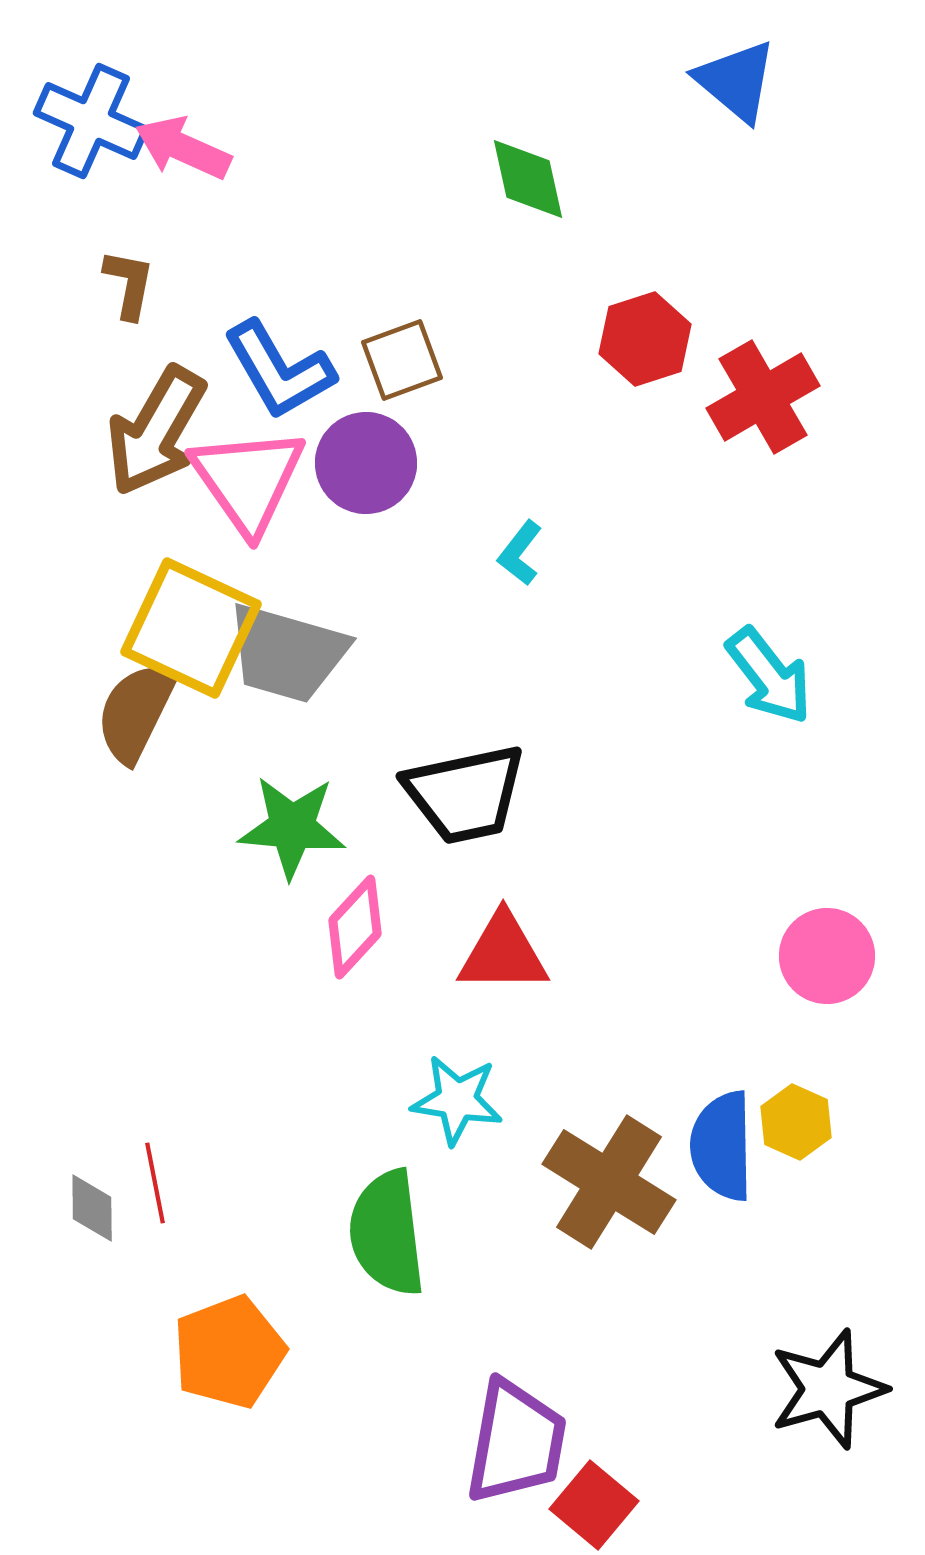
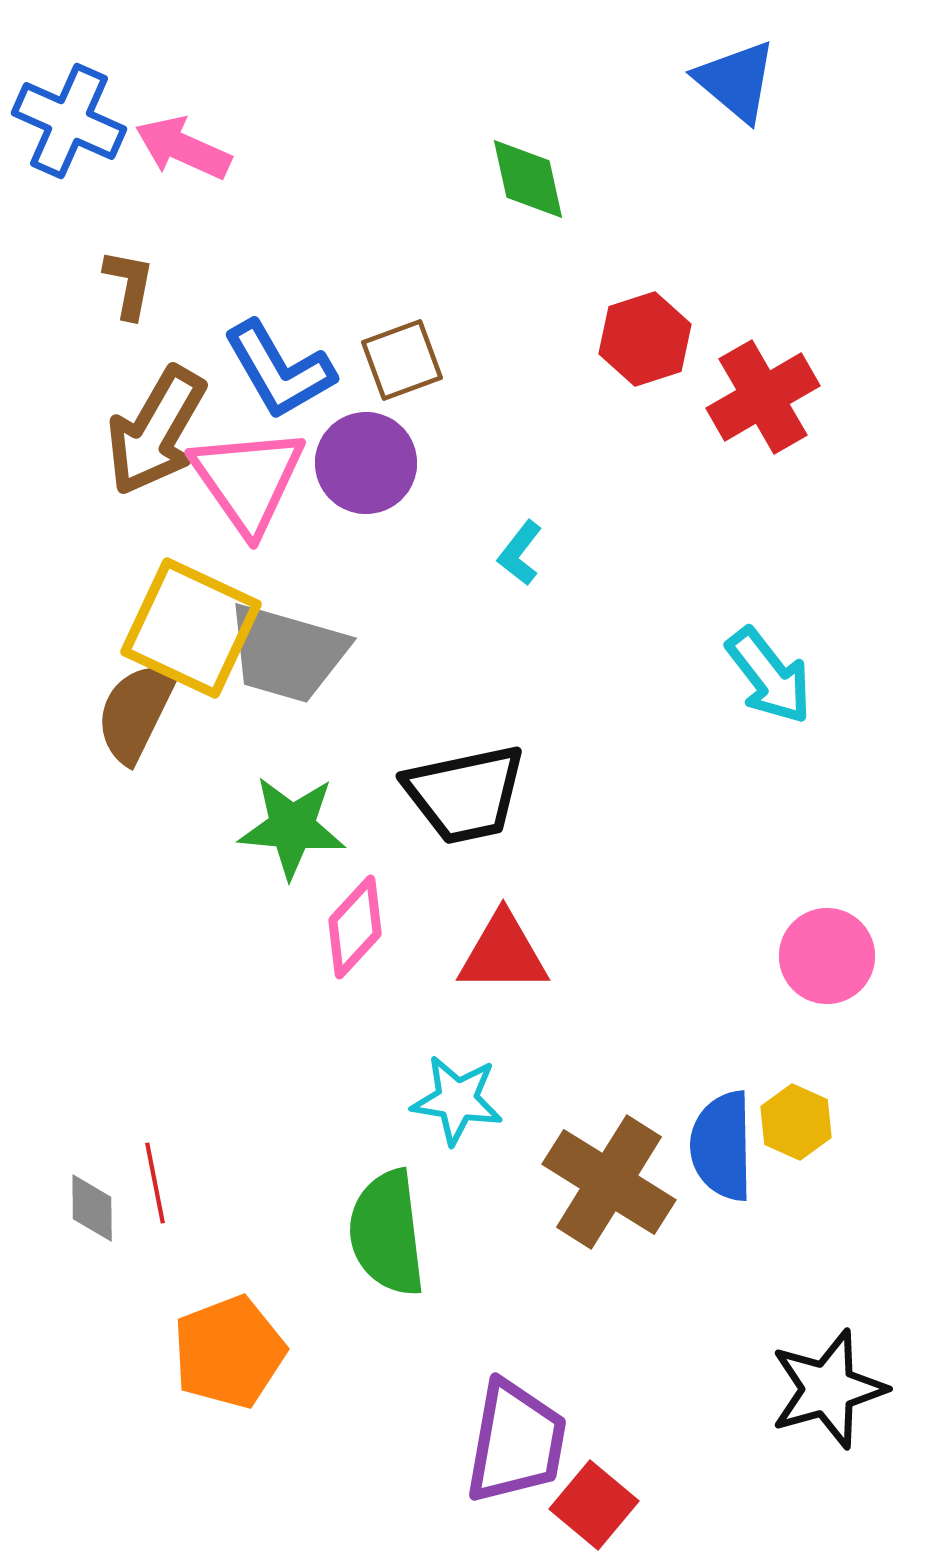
blue cross: moved 22 px left
